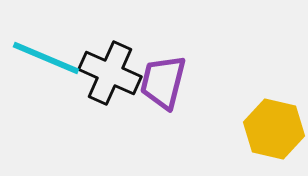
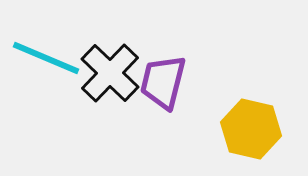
black cross: rotated 20 degrees clockwise
yellow hexagon: moved 23 px left
